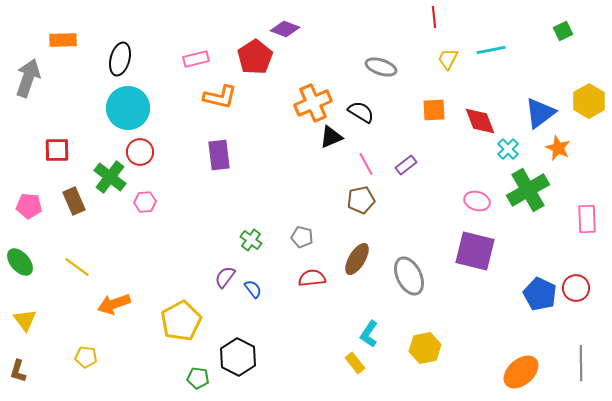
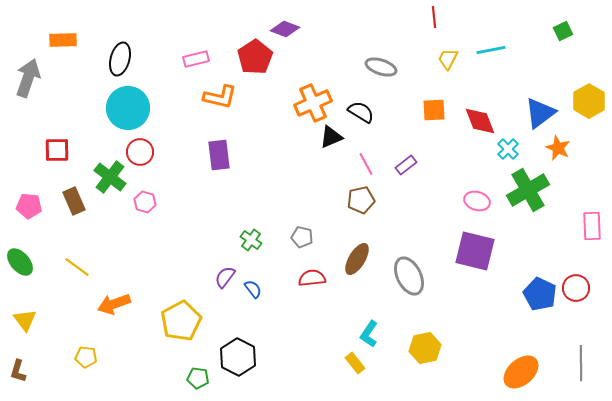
pink hexagon at (145, 202): rotated 20 degrees clockwise
pink rectangle at (587, 219): moved 5 px right, 7 px down
